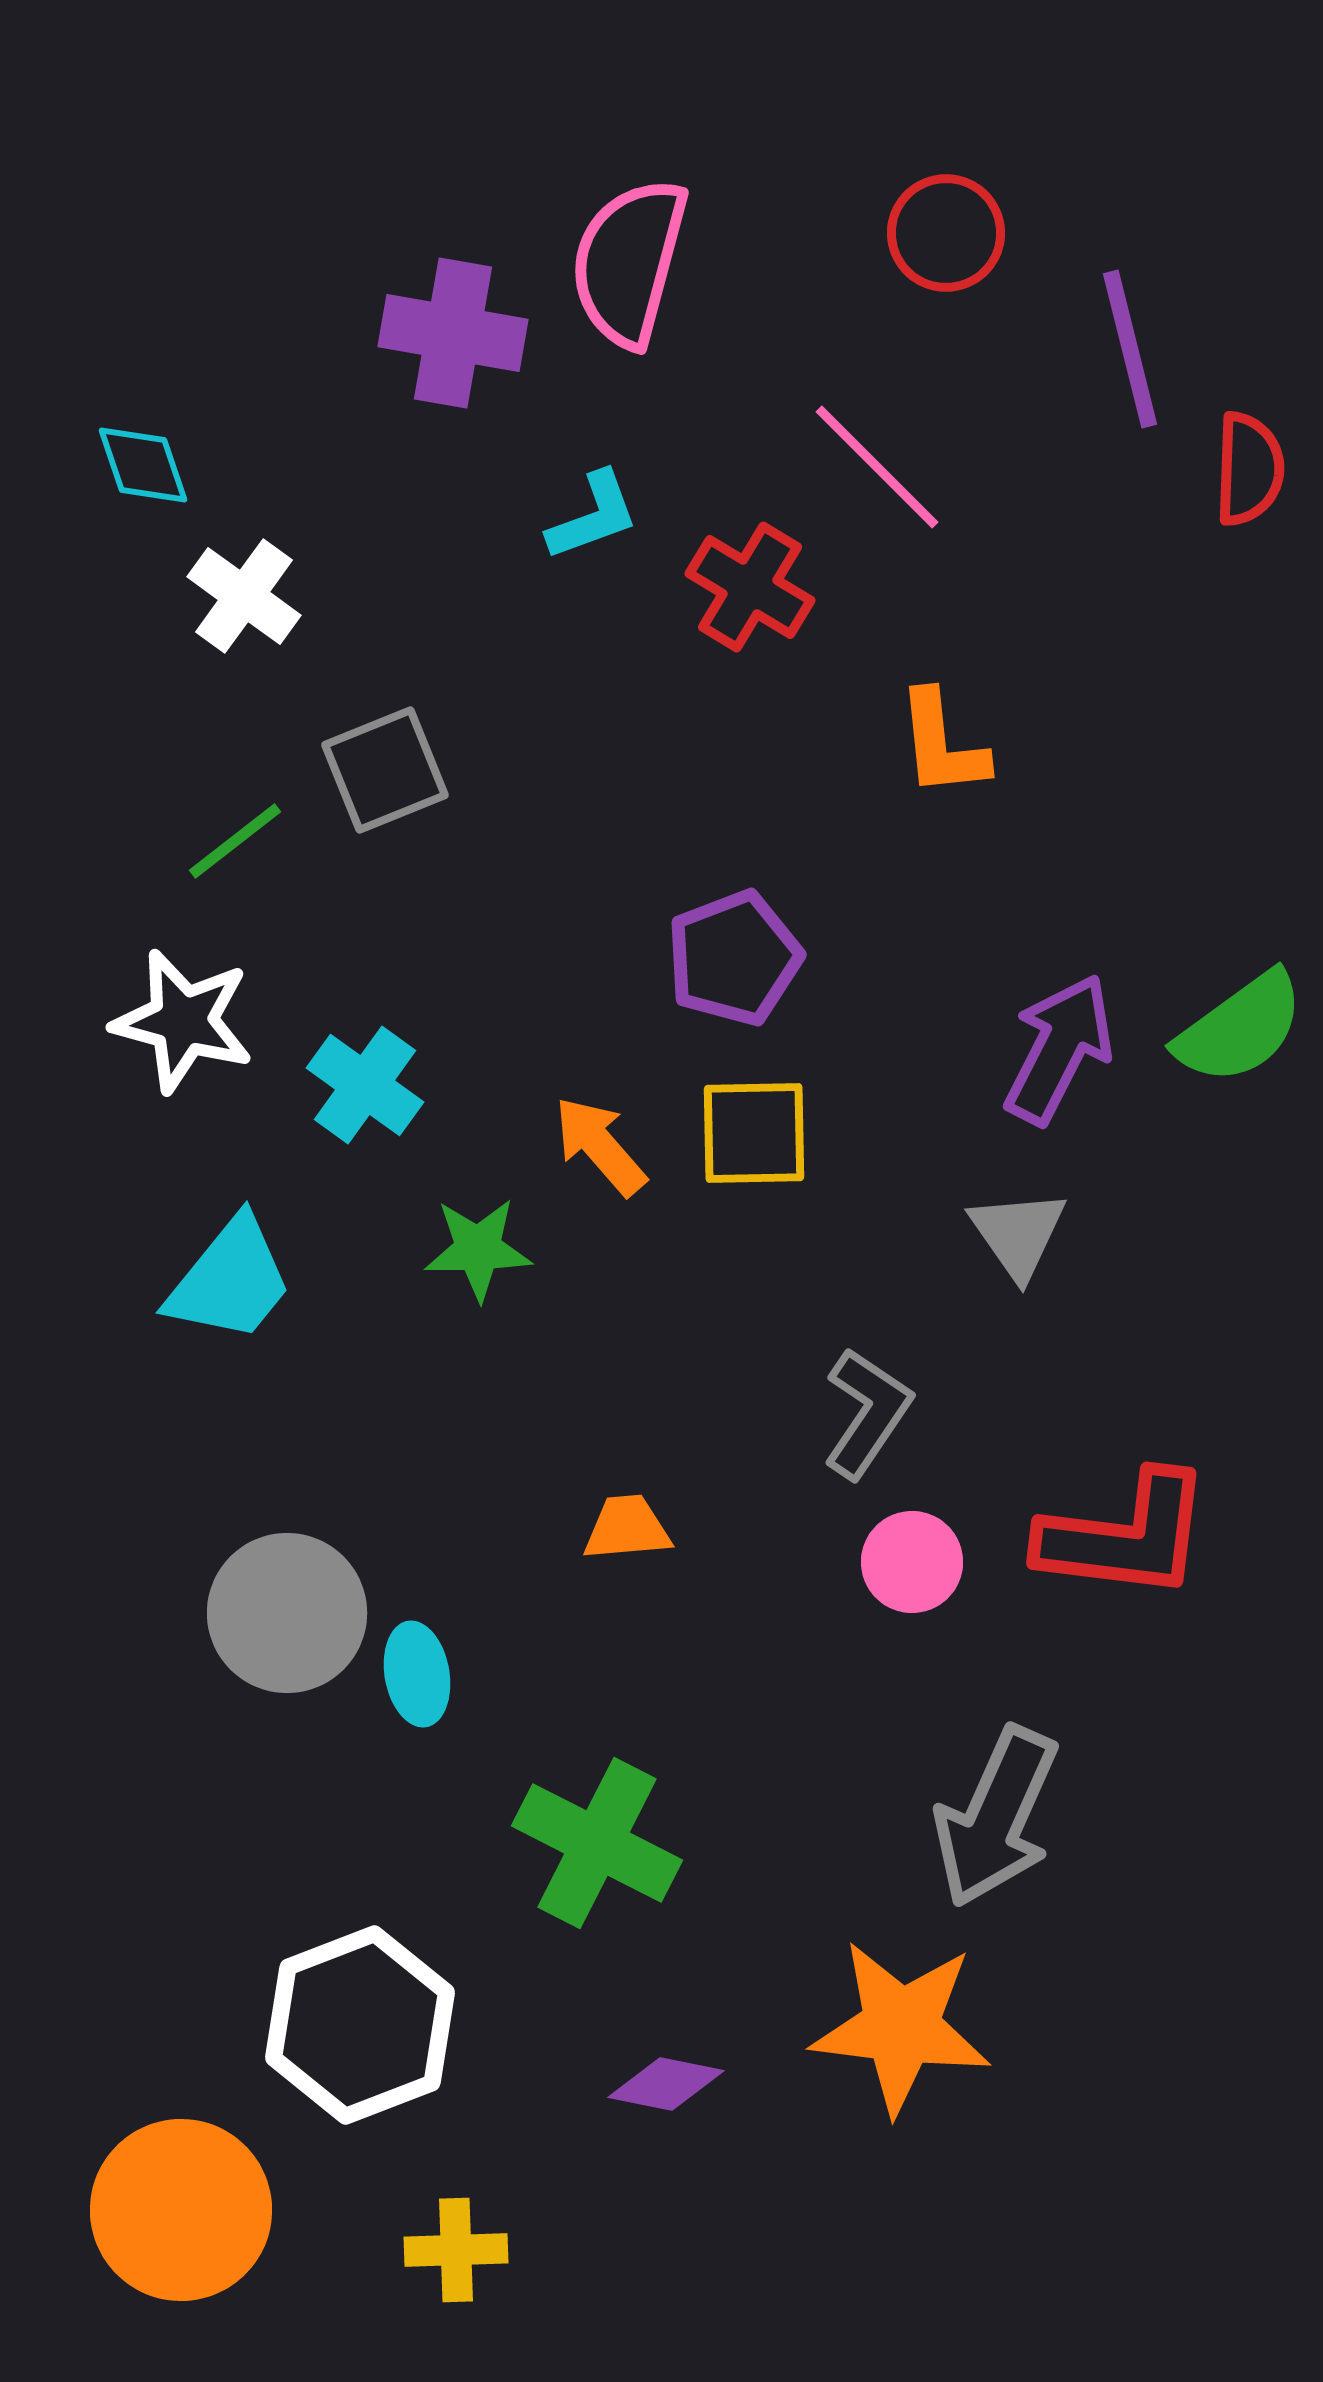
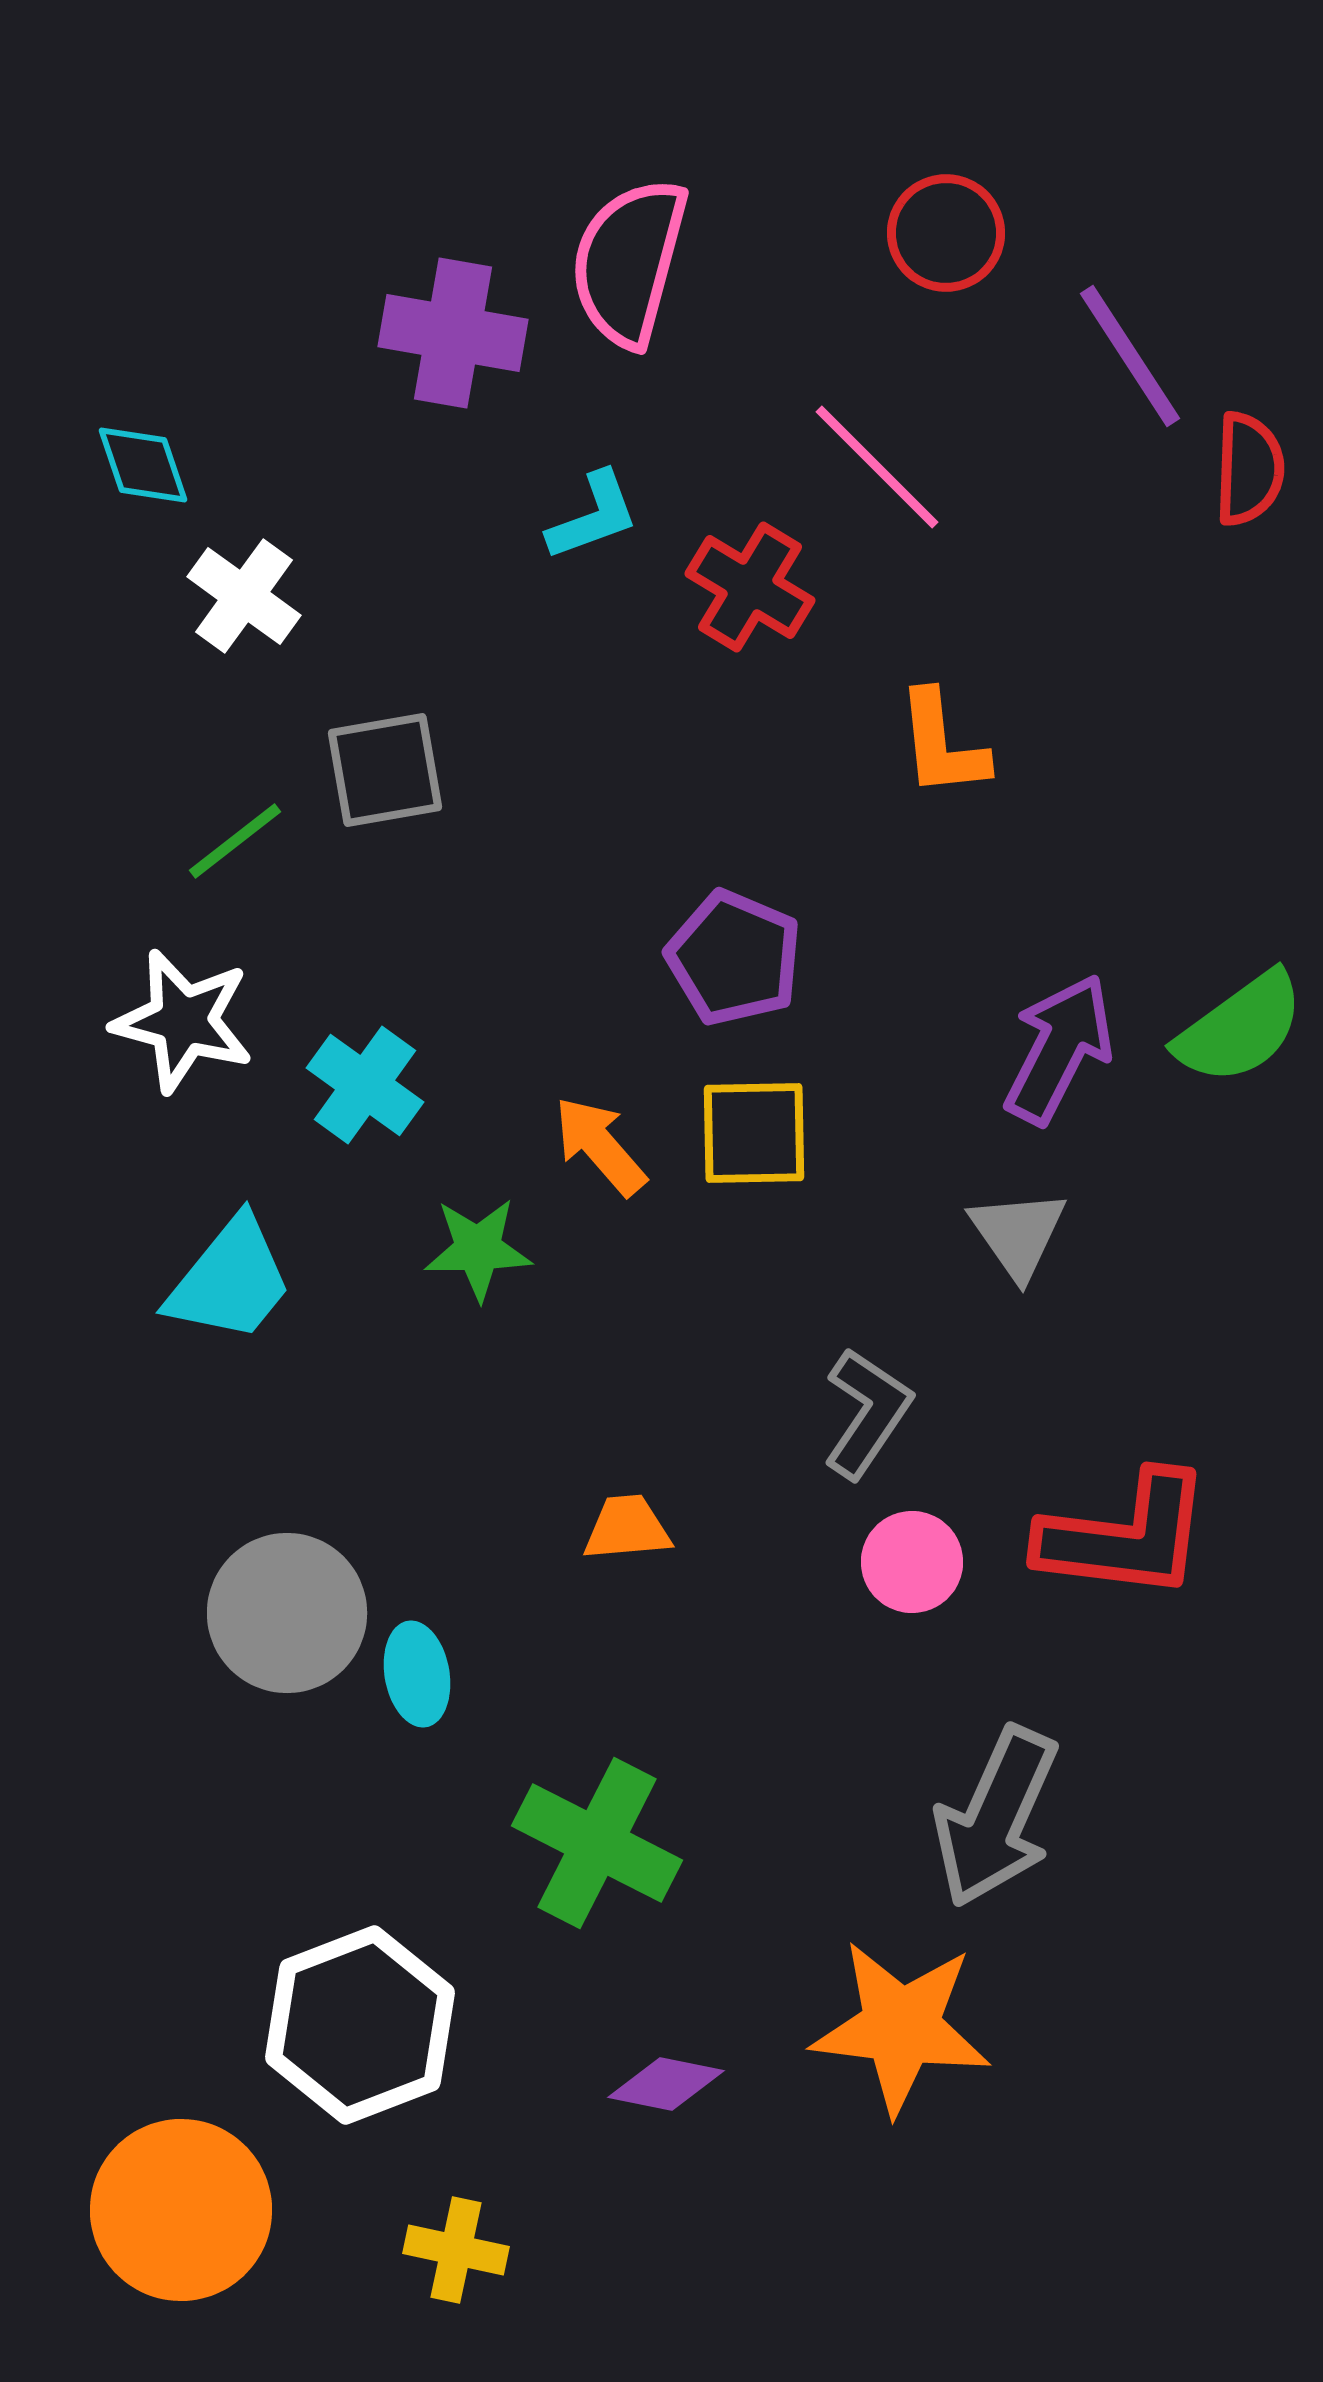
purple line: moved 7 px down; rotated 19 degrees counterclockwise
gray square: rotated 12 degrees clockwise
purple pentagon: rotated 28 degrees counterclockwise
yellow cross: rotated 14 degrees clockwise
